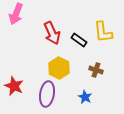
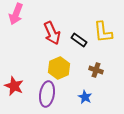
yellow hexagon: rotated 10 degrees clockwise
